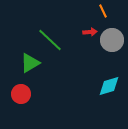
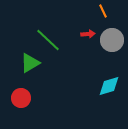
red arrow: moved 2 px left, 2 px down
green line: moved 2 px left
red circle: moved 4 px down
